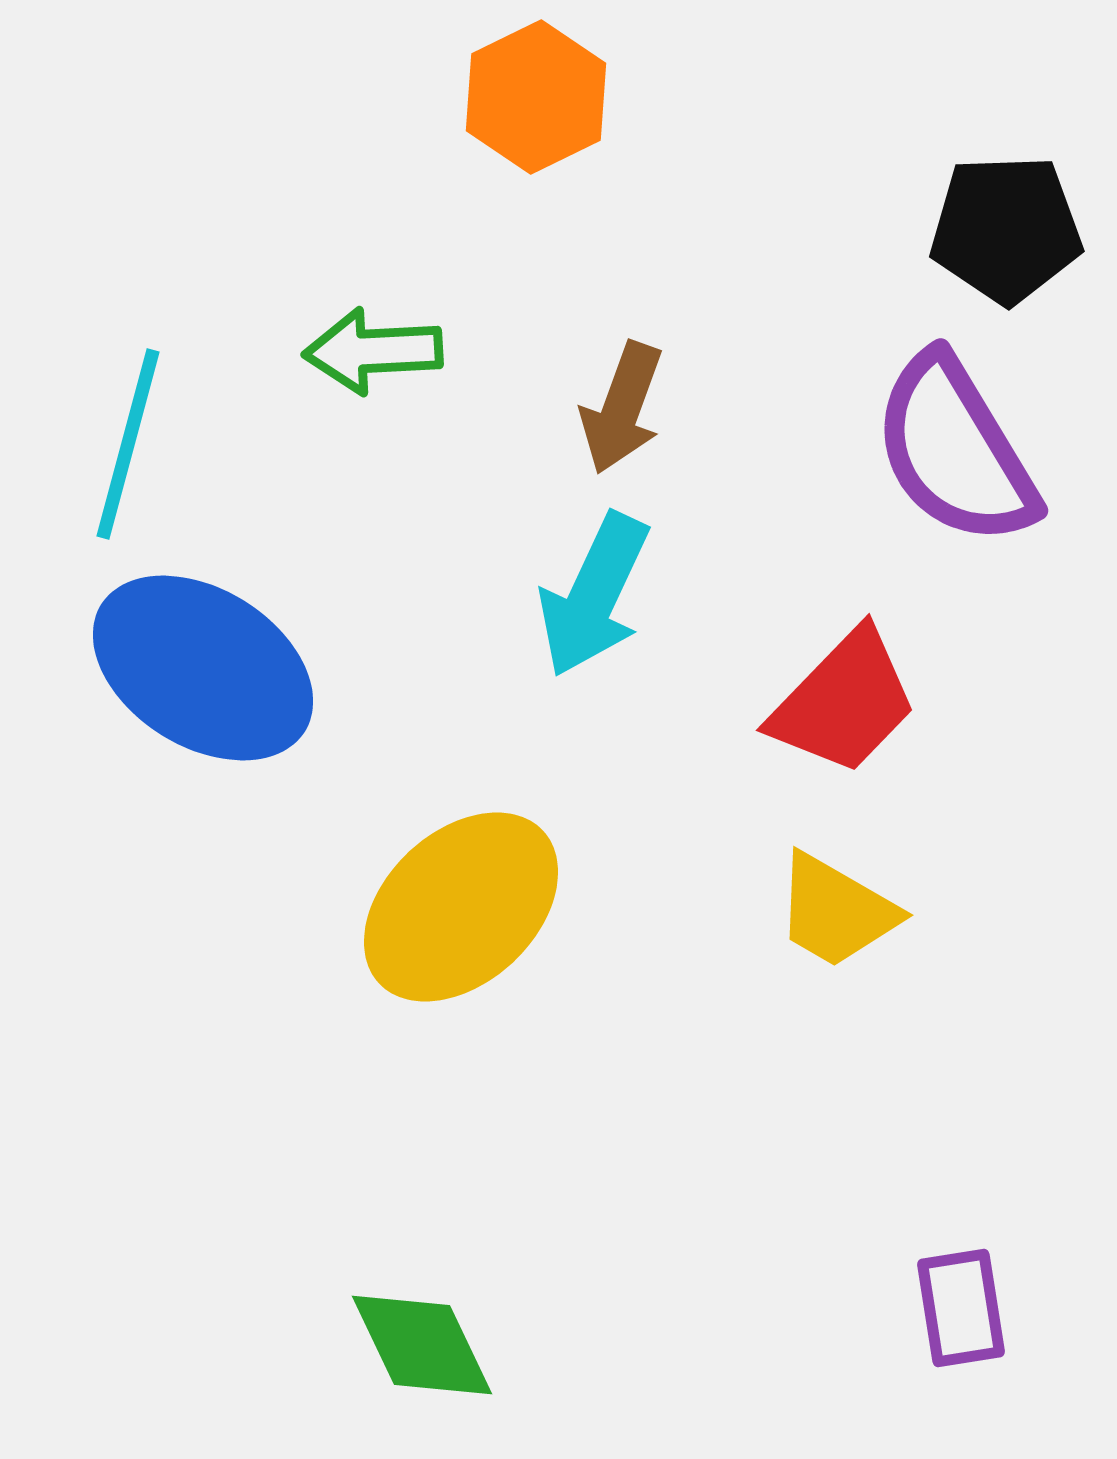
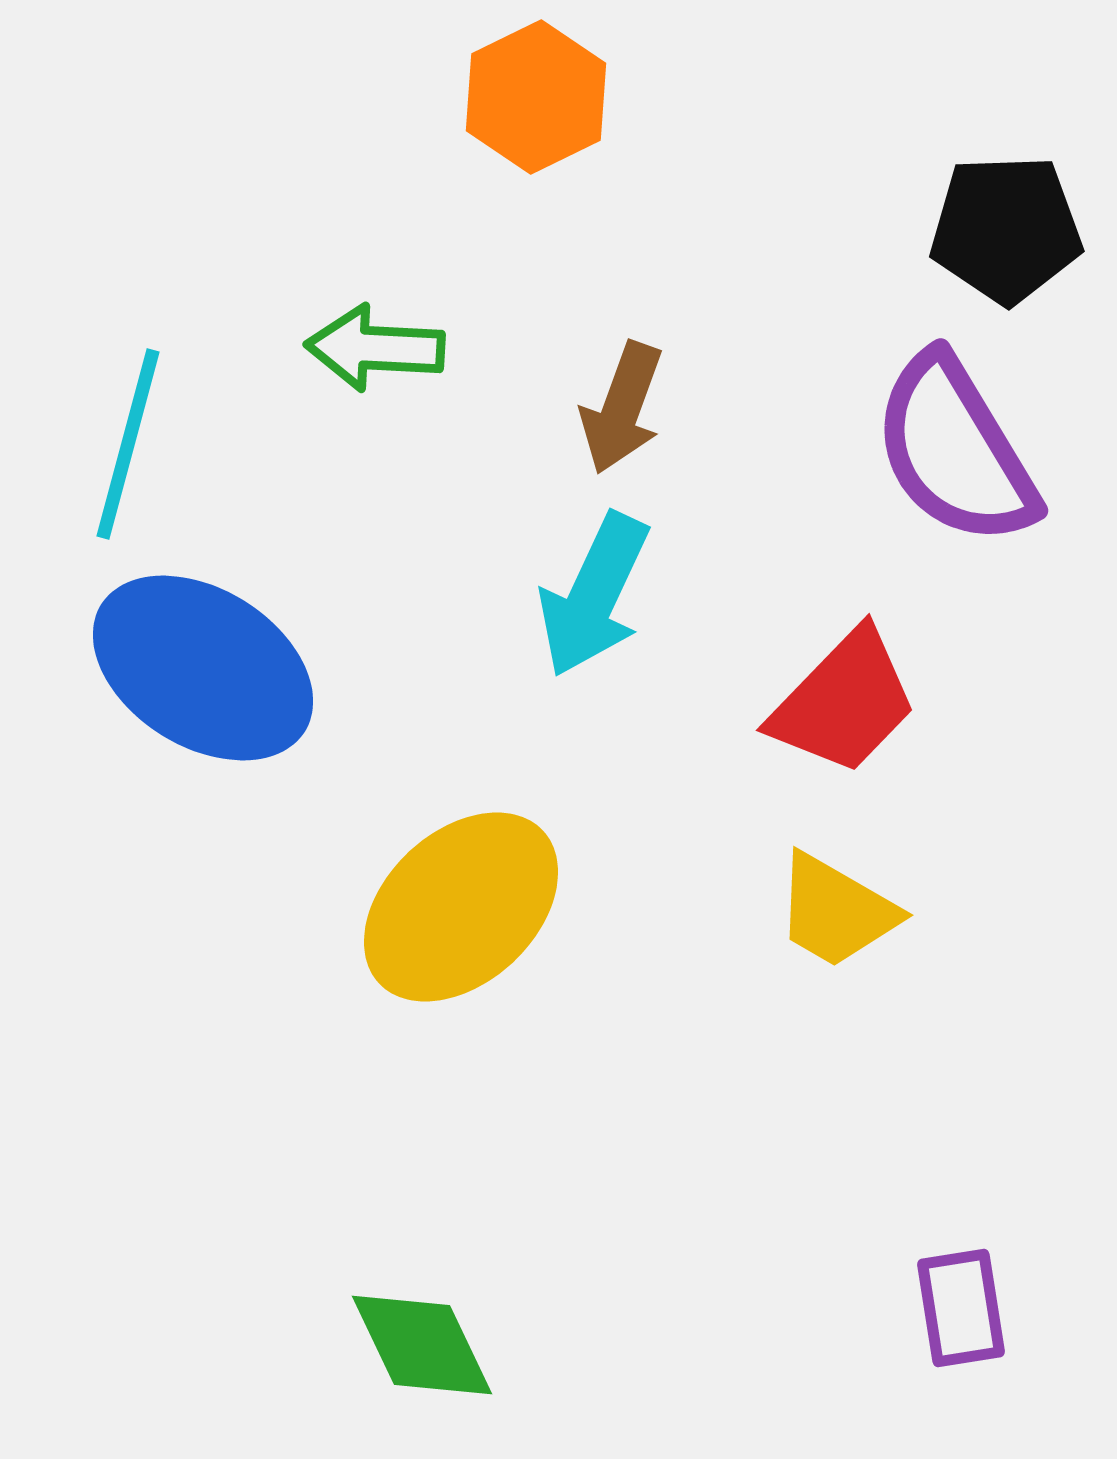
green arrow: moved 2 px right, 3 px up; rotated 6 degrees clockwise
